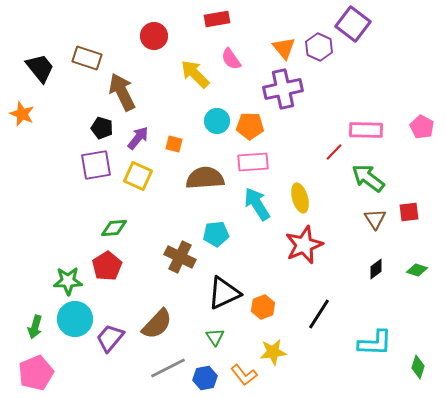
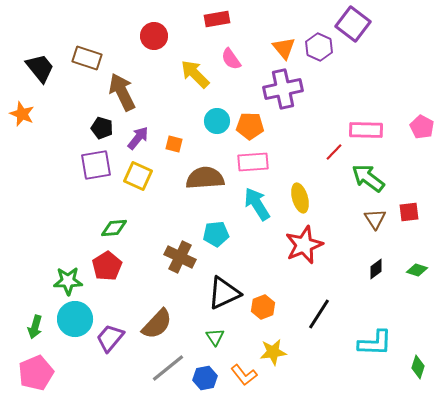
gray line at (168, 368): rotated 12 degrees counterclockwise
